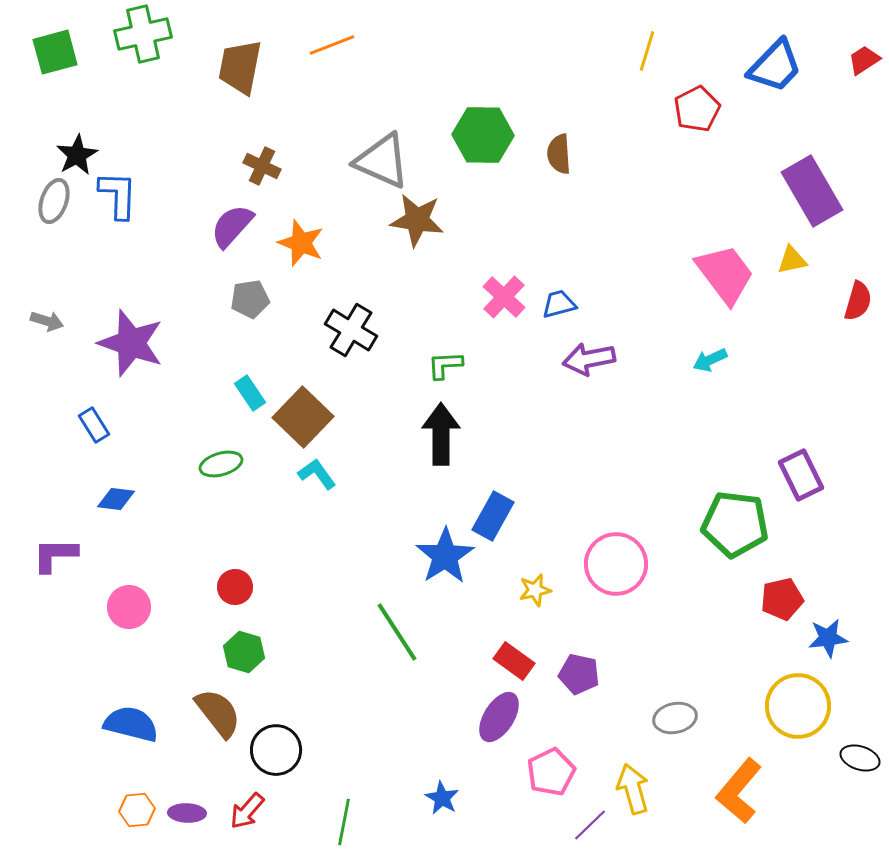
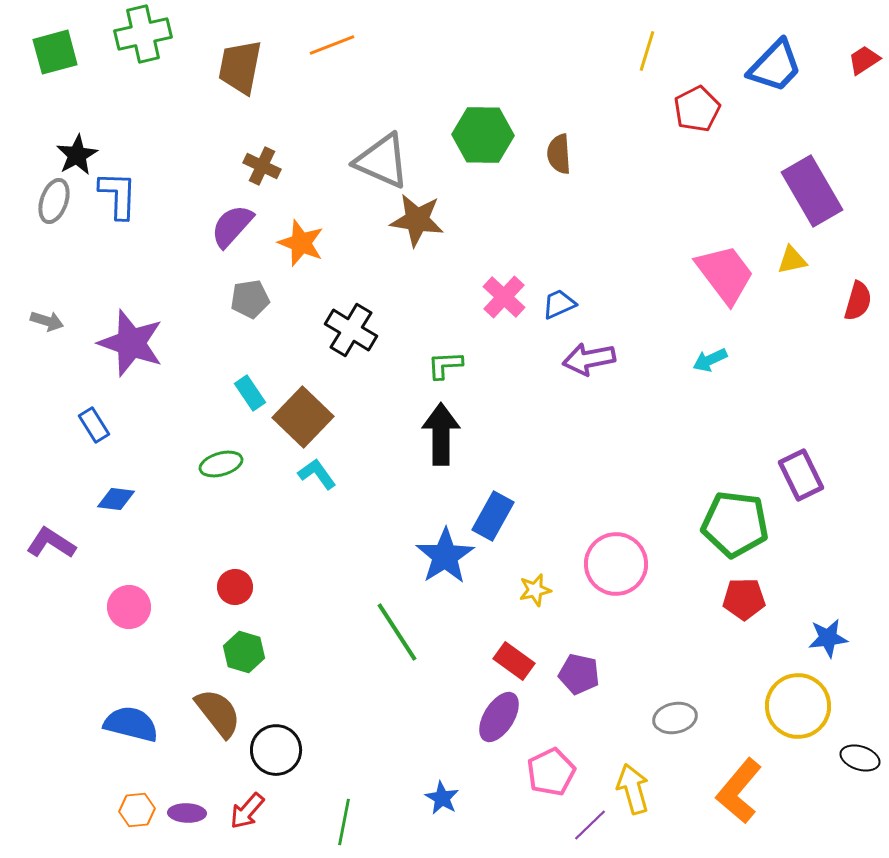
blue trapezoid at (559, 304): rotated 9 degrees counterclockwise
purple L-shape at (55, 555): moved 4 px left, 12 px up; rotated 33 degrees clockwise
red pentagon at (782, 599): moved 38 px left; rotated 12 degrees clockwise
